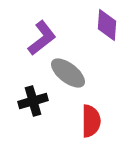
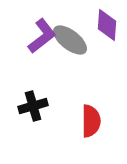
purple L-shape: moved 2 px up
gray ellipse: moved 2 px right, 33 px up
black cross: moved 5 px down
